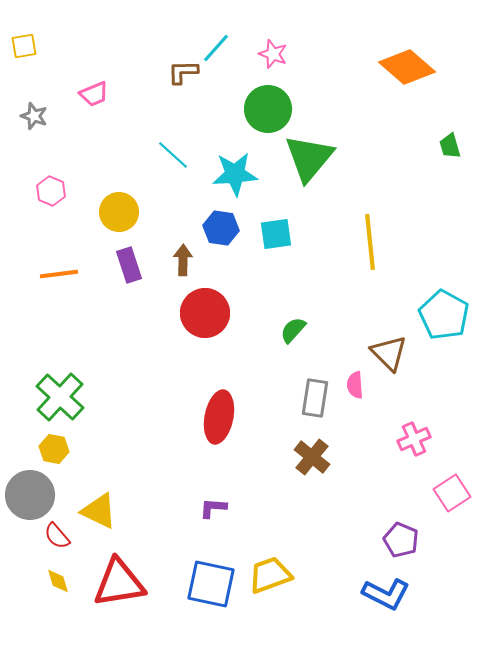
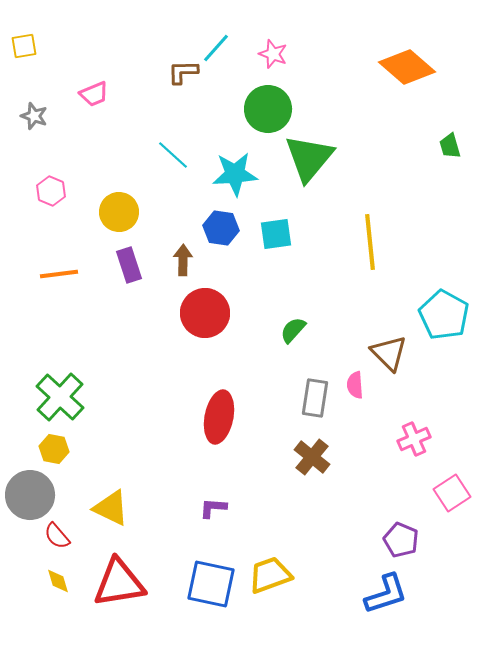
yellow triangle at (99, 511): moved 12 px right, 3 px up
blue L-shape at (386, 594): rotated 45 degrees counterclockwise
